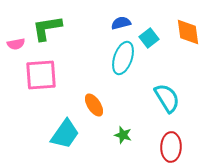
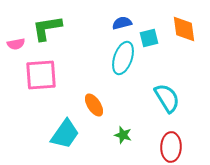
blue semicircle: moved 1 px right
orange diamond: moved 4 px left, 3 px up
cyan square: rotated 24 degrees clockwise
